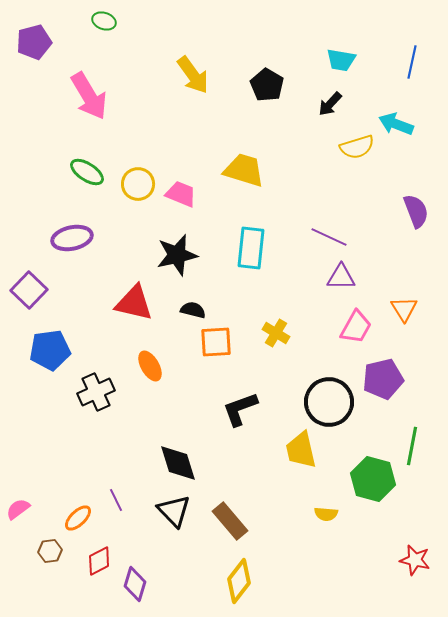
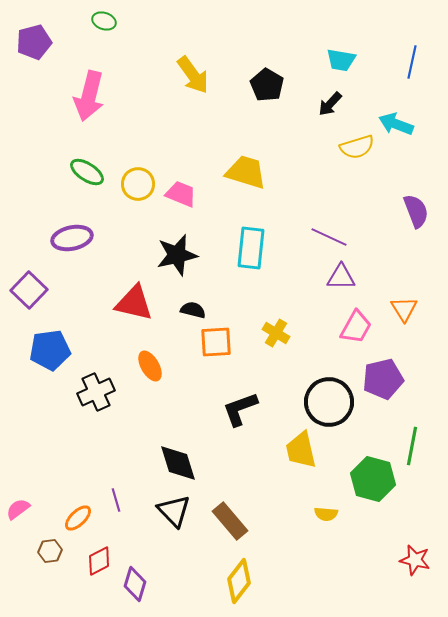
pink arrow at (89, 96): rotated 45 degrees clockwise
yellow trapezoid at (244, 170): moved 2 px right, 2 px down
purple line at (116, 500): rotated 10 degrees clockwise
